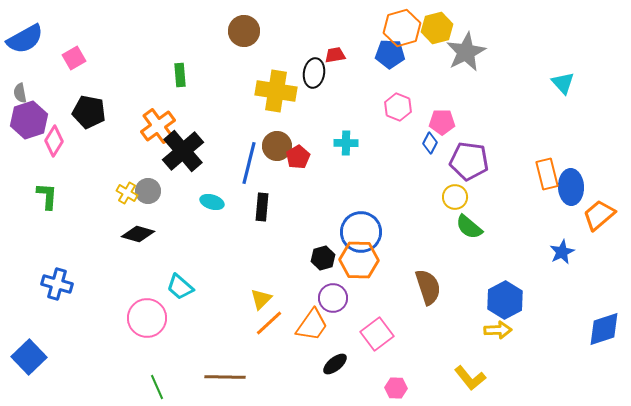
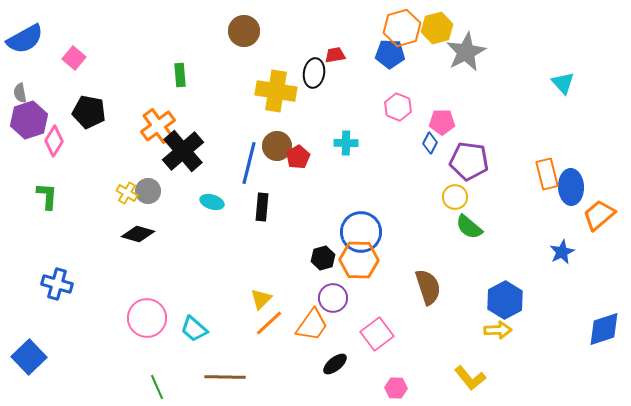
pink square at (74, 58): rotated 20 degrees counterclockwise
cyan trapezoid at (180, 287): moved 14 px right, 42 px down
